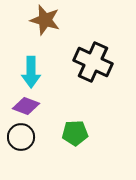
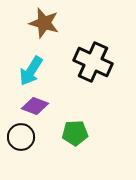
brown star: moved 1 px left, 3 px down
cyan arrow: moved 1 px up; rotated 32 degrees clockwise
purple diamond: moved 9 px right
